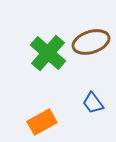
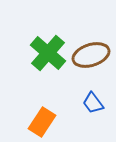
brown ellipse: moved 13 px down
orange rectangle: rotated 28 degrees counterclockwise
